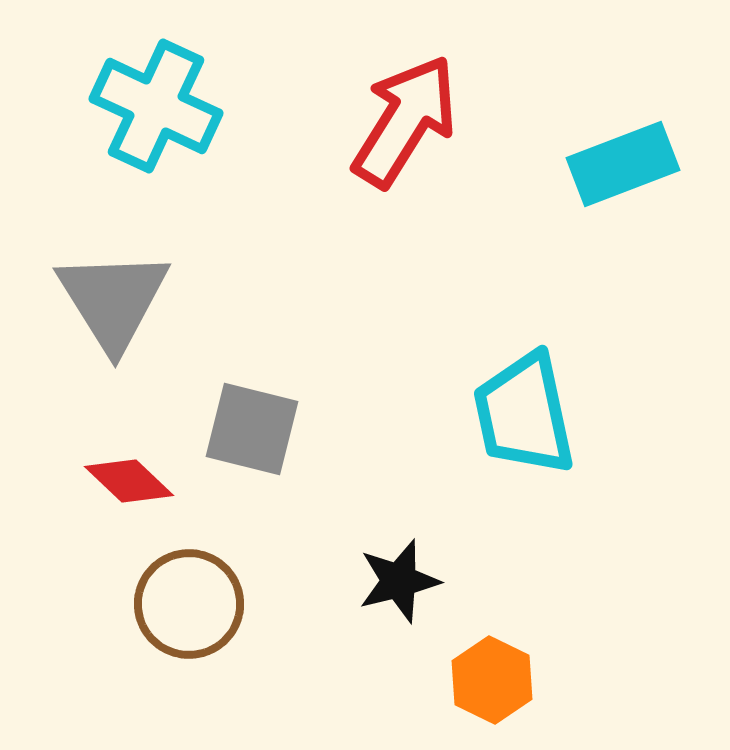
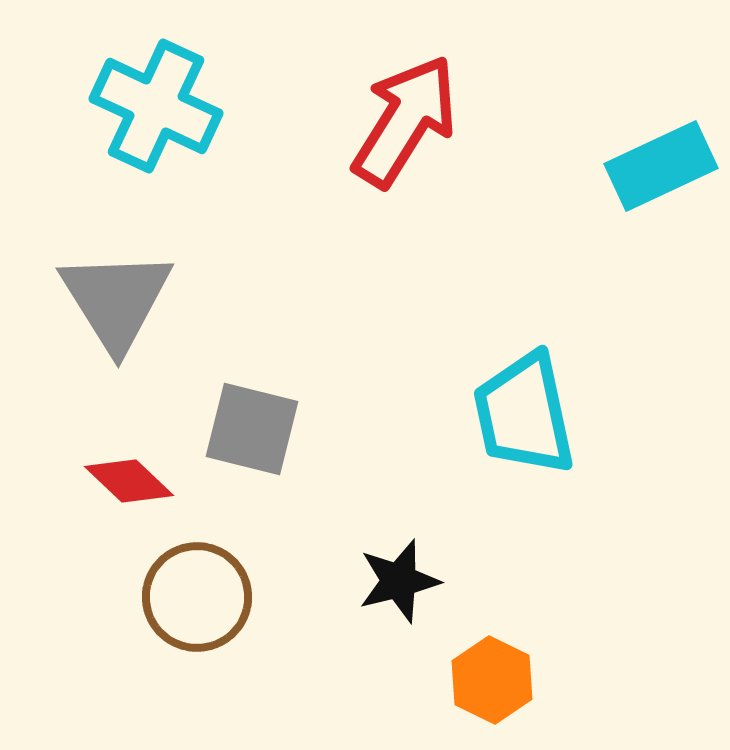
cyan rectangle: moved 38 px right, 2 px down; rotated 4 degrees counterclockwise
gray triangle: moved 3 px right
brown circle: moved 8 px right, 7 px up
